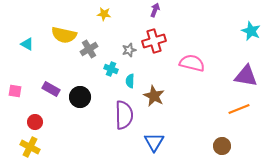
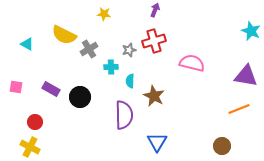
yellow semicircle: rotated 15 degrees clockwise
cyan cross: moved 2 px up; rotated 24 degrees counterclockwise
pink square: moved 1 px right, 4 px up
blue triangle: moved 3 px right
